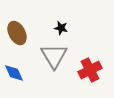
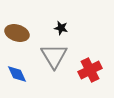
brown ellipse: rotated 45 degrees counterclockwise
blue diamond: moved 3 px right, 1 px down
